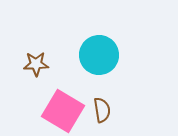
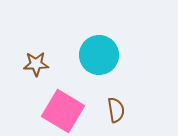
brown semicircle: moved 14 px right
